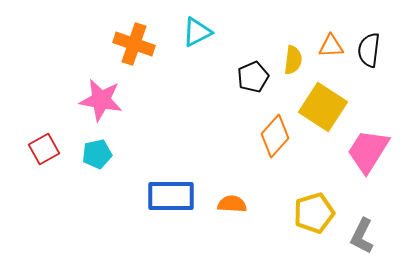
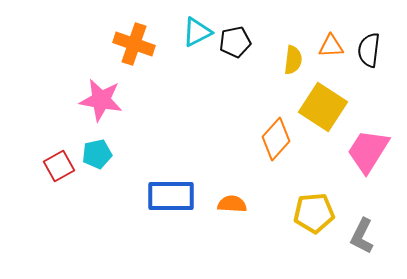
black pentagon: moved 18 px left, 35 px up; rotated 12 degrees clockwise
orange diamond: moved 1 px right, 3 px down
red square: moved 15 px right, 17 px down
yellow pentagon: rotated 12 degrees clockwise
